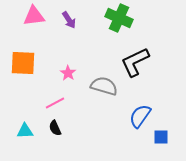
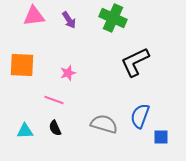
green cross: moved 6 px left
orange square: moved 1 px left, 2 px down
pink star: rotated 21 degrees clockwise
gray semicircle: moved 38 px down
pink line: moved 1 px left, 3 px up; rotated 48 degrees clockwise
blue semicircle: rotated 15 degrees counterclockwise
